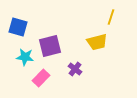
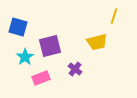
yellow line: moved 3 px right, 1 px up
cyan star: rotated 30 degrees clockwise
pink rectangle: rotated 24 degrees clockwise
